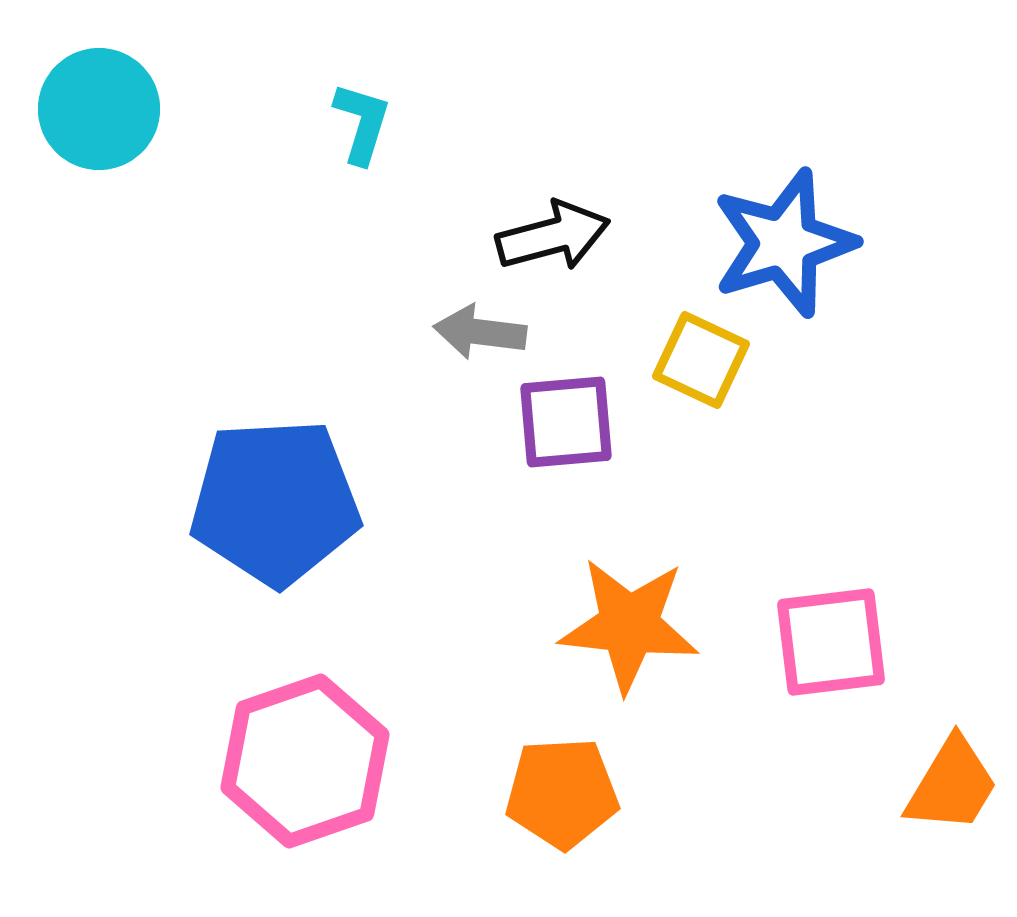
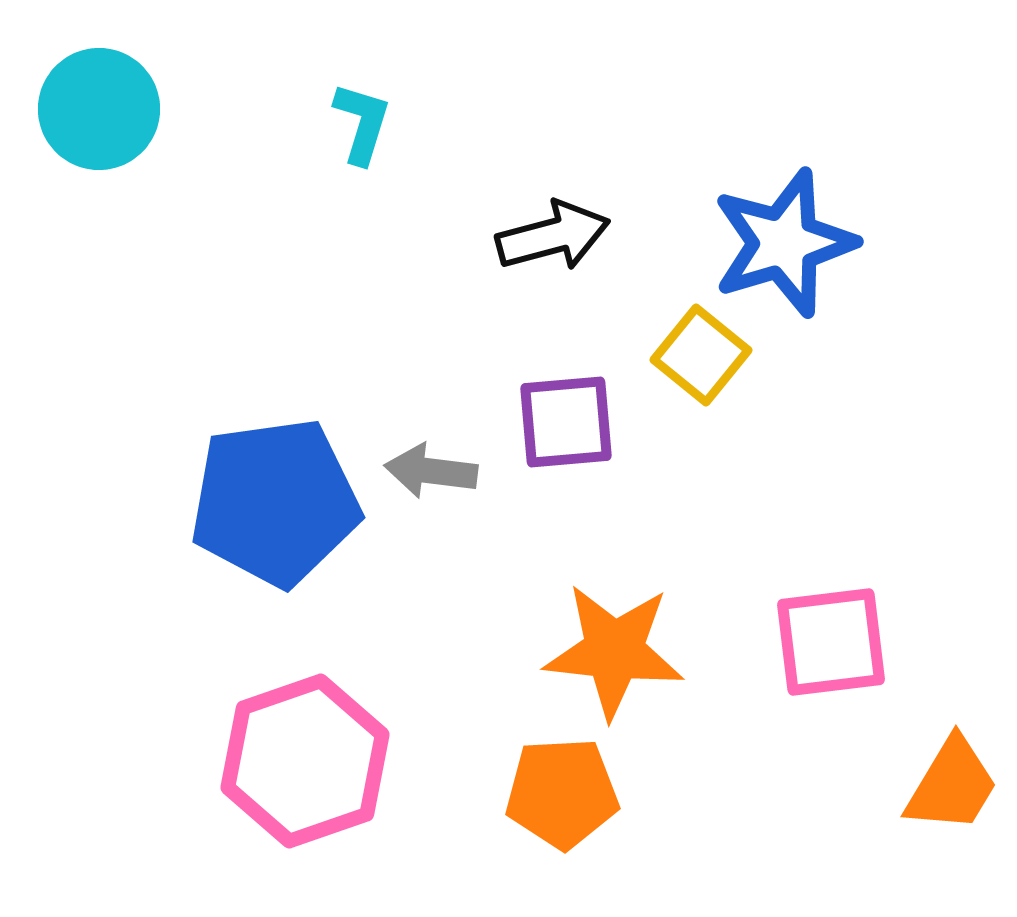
gray arrow: moved 49 px left, 139 px down
yellow square: moved 5 px up; rotated 14 degrees clockwise
blue pentagon: rotated 5 degrees counterclockwise
orange star: moved 15 px left, 26 px down
